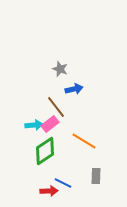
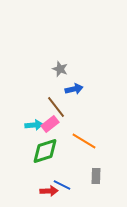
green diamond: rotated 16 degrees clockwise
blue line: moved 1 px left, 2 px down
